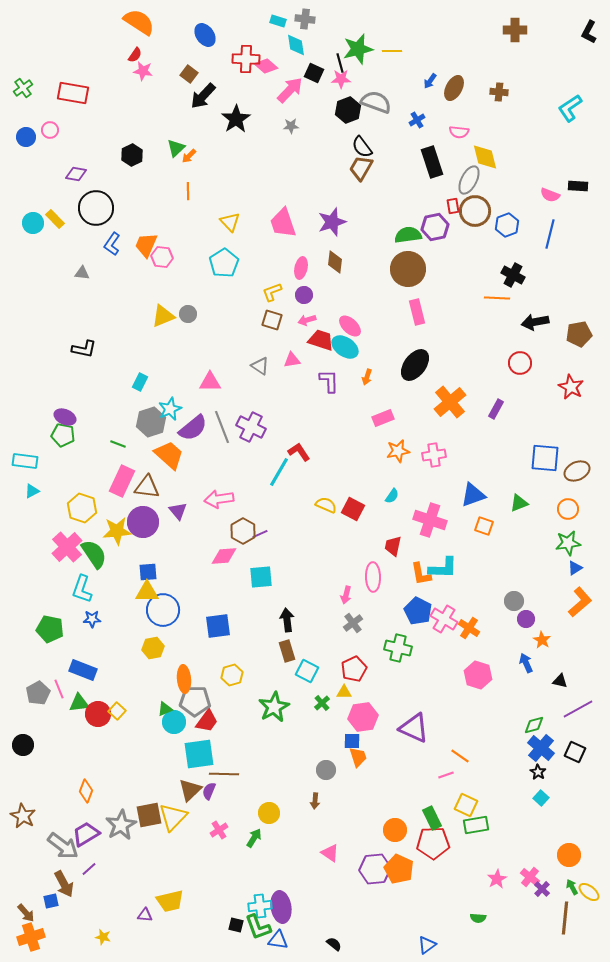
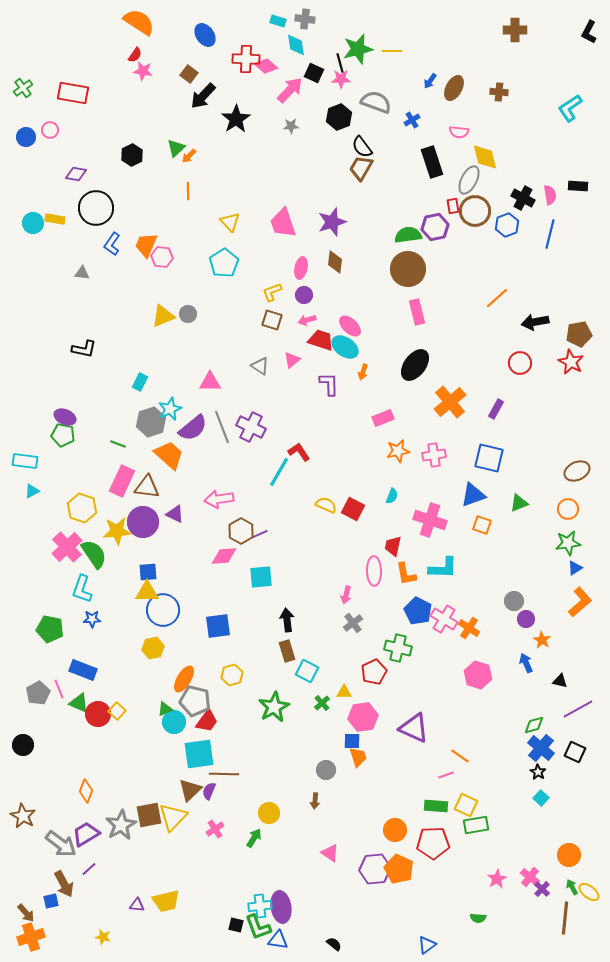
black hexagon at (348, 110): moved 9 px left, 7 px down
blue cross at (417, 120): moved 5 px left
pink semicircle at (550, 195): rotated 120 degrees counterclockwise
yellow rectangle at (55, 219): rotated 36 degrees counterclockwise
black cross at (513, 275): moved 10 px right, 77 px up
orange line at (497, 298): rotated 45 degrees counterclockwise
pink triangle at (292, 360): rotated 30 degrees counterclockwise
orange arrow at (367, 377): moved 4 px left, 5 px up
purple L-shape at (329, 381): moved 3 px down
red star at (571, 387): moved 25 px up
blue square at (545, 458): moved 56 px left; rotated 8 degrees clockwise
cyan semicircle at (392, 496): rotated 14 degrees counterclockwise
purple triangle at (178, 511): moved 3 px left, 3 px down; rotated 24 degrees counterclockwise
orange square at (484, 526): moved 2 px left, 1 px up
brown hexagon at (243, 531): moved 2 px left
orange L-shape at (421, 574): moved 15 px left
pink ellipse at (373, 577): moved 1 px right, 6 px up
red pentagon at (354, 669): moved 20 px right, 3 px down
orange ellipse at (184, 679): rotated 36 degrees clockwise
gray pentagon at (195, 701): rotated 12 degrees clockwise
green triangle at (79, 703): rotated 30 degrees clockwise
green rectangle at (432, 818): moved 4 px right, 12 px up; rotated 60 degrees counterclockwise
pink cross at (219, 830): moved 4 px left, 1 px up
gray arrow at (63, 846): moved 2 px left, 2 px up
yellow trapezoid at (170, 901): moved 4 px left
purple triangle at (145, 915): moved 8 px left, 10 px up
